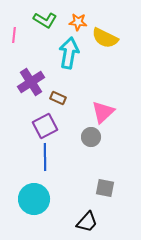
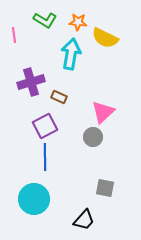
pink line: rotated 14 degrees counterclockwise
cyan arrow: moved 2 px right, 1 px down
purple cross: rotated 16 degrees clockwise
brown rectangle: moved 1 px right, 1 px up
gray circle: moved 2 px right
black trapezoid: moved 3 px left, 2 px up
